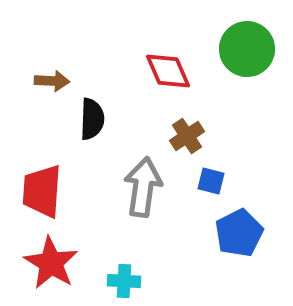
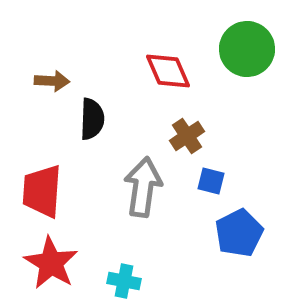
cyan cross: rotated 8 degrees clockwise
